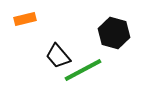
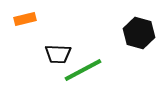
black hexagon: moved 25 px right
black trapezoid: moved 2 px up; rotated 48 degrees counterclockwise
